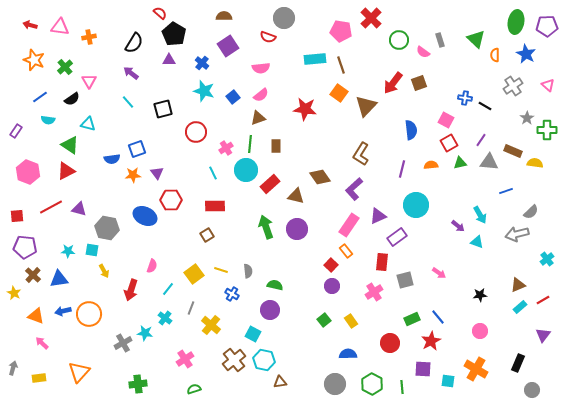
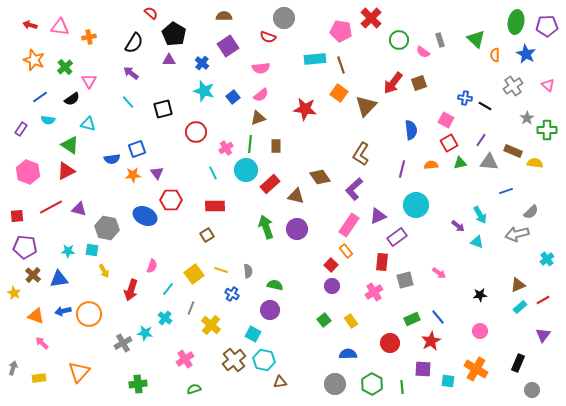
red semicircle at (160, 13): moved 9 px left
purple rectangle at (16, 131): moved 5 px right, 2 px up
